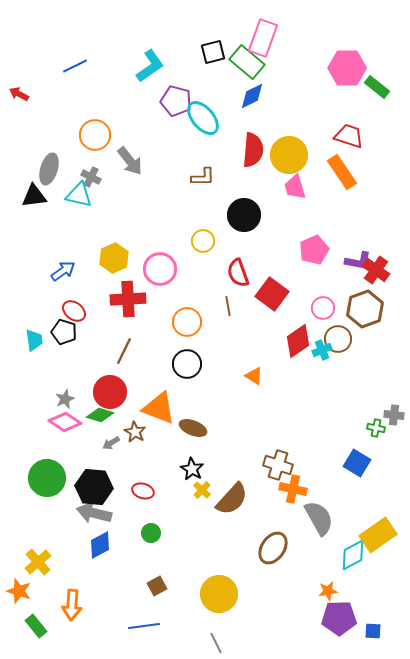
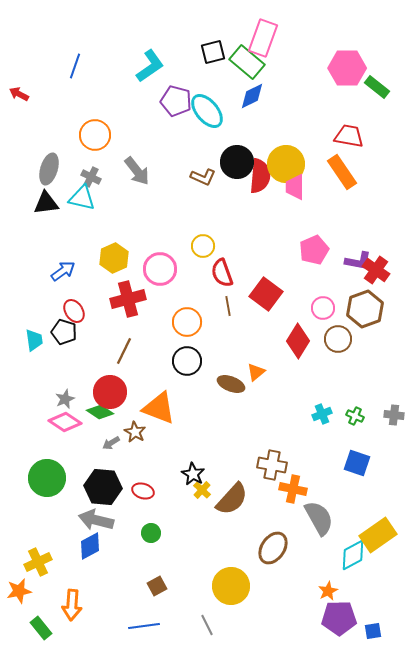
blue line at (75, 66): rotated 45 degrees counterclockwise
cyan ellipse at (203, 118): moved 4 px right, 7 px up
red trapezoid at (349, 136): rotated 8 degrees counterclockwise
red semicircle at (253, 150): moved 7 px right, 26 px down
yellow circle at (289, 155): moved 3 px left, 9 px down
gray arrow at (130, 161): moved 7 px right, 10 px down
brown L-shape at (203, 177): rotated 25 degrees clockwise
pink trapezoid at (295, 187): rotated 16 degrees clockwise
cyan triangle at (79, 195): moved 3 px right, 3 px down
black triangle at (34, 196): moved 12 px right, 7 px down
black circle at (244, 215): moved 7 px left, 53 px up
yellow circle at (203, 241): moved 5 px down
red semicircle at (238, 273): moved 16 px left
red square at (272, 294): moved 6 px left
red cross at (128, 299): rotated 12 degrees counterclockwise
red ellipse at (74, 311): rotated 20 degrees clockwise
red diamond at (298, 341): rotated 24 degrees counterclockwise
cyan cross at (322, 350): moved 64 px down
black circle at (187, 364): moved 3 px up
orange triangle at (254, 376): moved 2 px right, 4 px up; rotated 48 degrees clockwise
green diamond at (100, 415): moved 3 px up; rotated 16 degrees clockwise
brown ellipse at (193, 428): moved 38 px right, 44 px up
green cross at (376, 428): moved 21 px left, 12 px up; rotated 12 degrees clockwise
blue square at (357, 463): rotated 12 degrees counterclockwise
brown cross at (278, 465): moved 6 px left; rotated 8 degrees counterclockwise
black star at (192, 469): moved 1 px right, 5 px down
black hexagon at (94, 487): moved 9 px right
gray arrow at (94, 513): moved 2 px right, 7 px down
blue diamond at (100, 545): moved 10 px left, 1 px down
yellow cross at (38, 562): rotated 16 degrees clockwise
orange star at (19, 591): rotated 30 degrees counterclockwise
orange star at (328, 591): rotated 18 degrees counterclockwise
yellow circle at (219, 594): moved 12 px right, 8 px up
green rectangle at (36, 626): moved 5 px right, 2 px down
blue square at (373, 631): rotated 12 degrees counterclockwise
gray line at (216, 643): moved 9 px left, 18 px up
